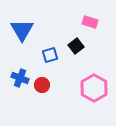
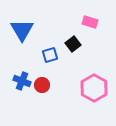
black square: moved 3 px left, 2 px up
blue cross: moved 2 px right, 3 px down
